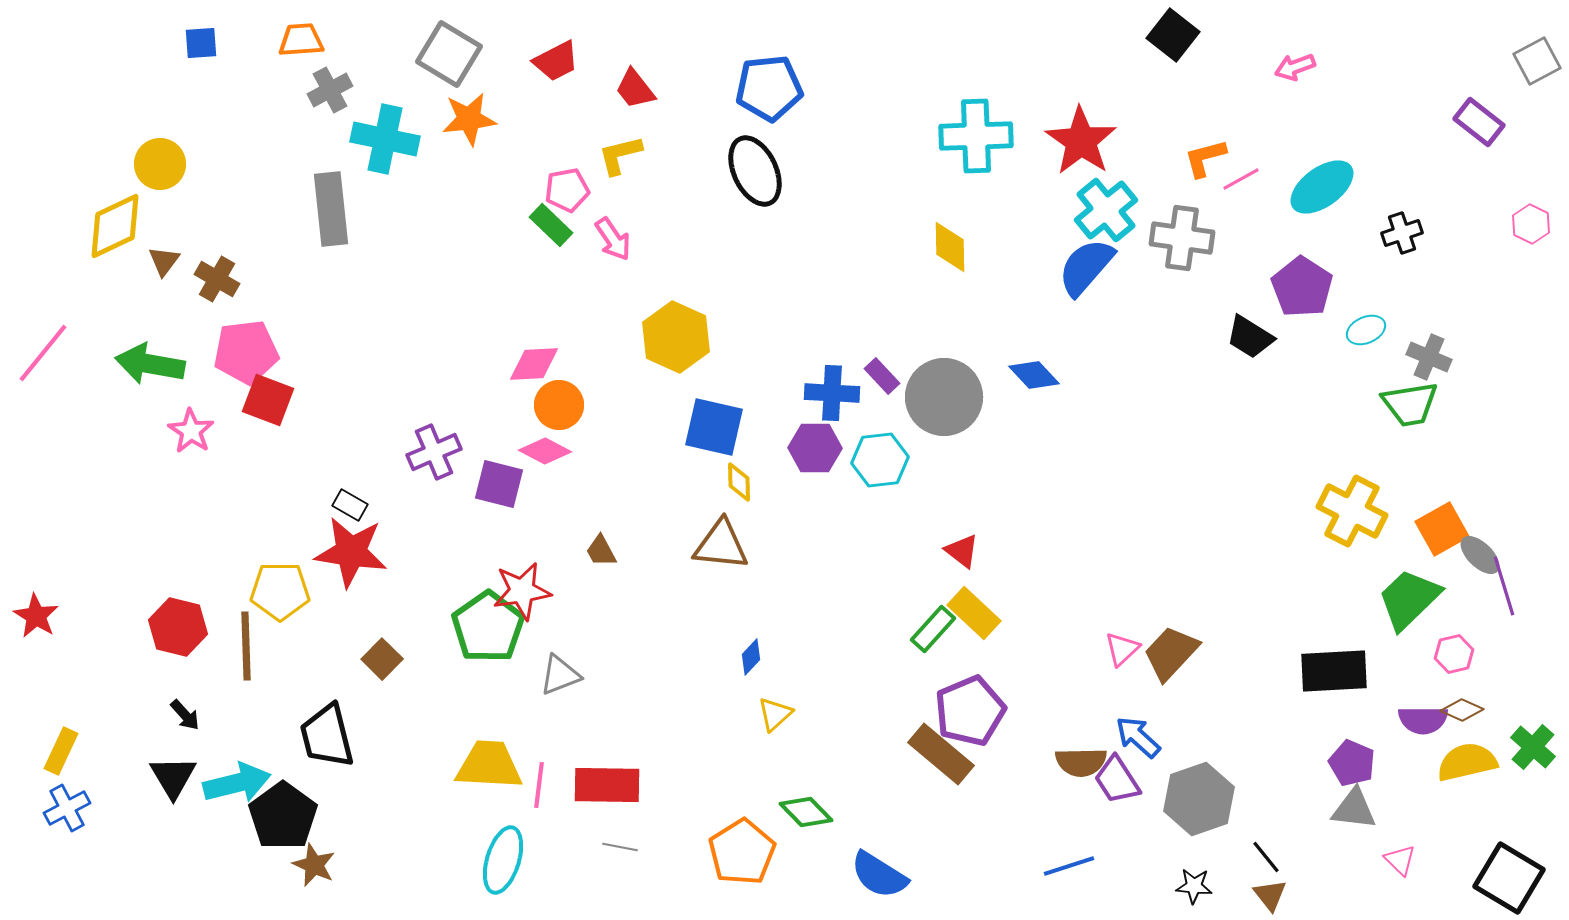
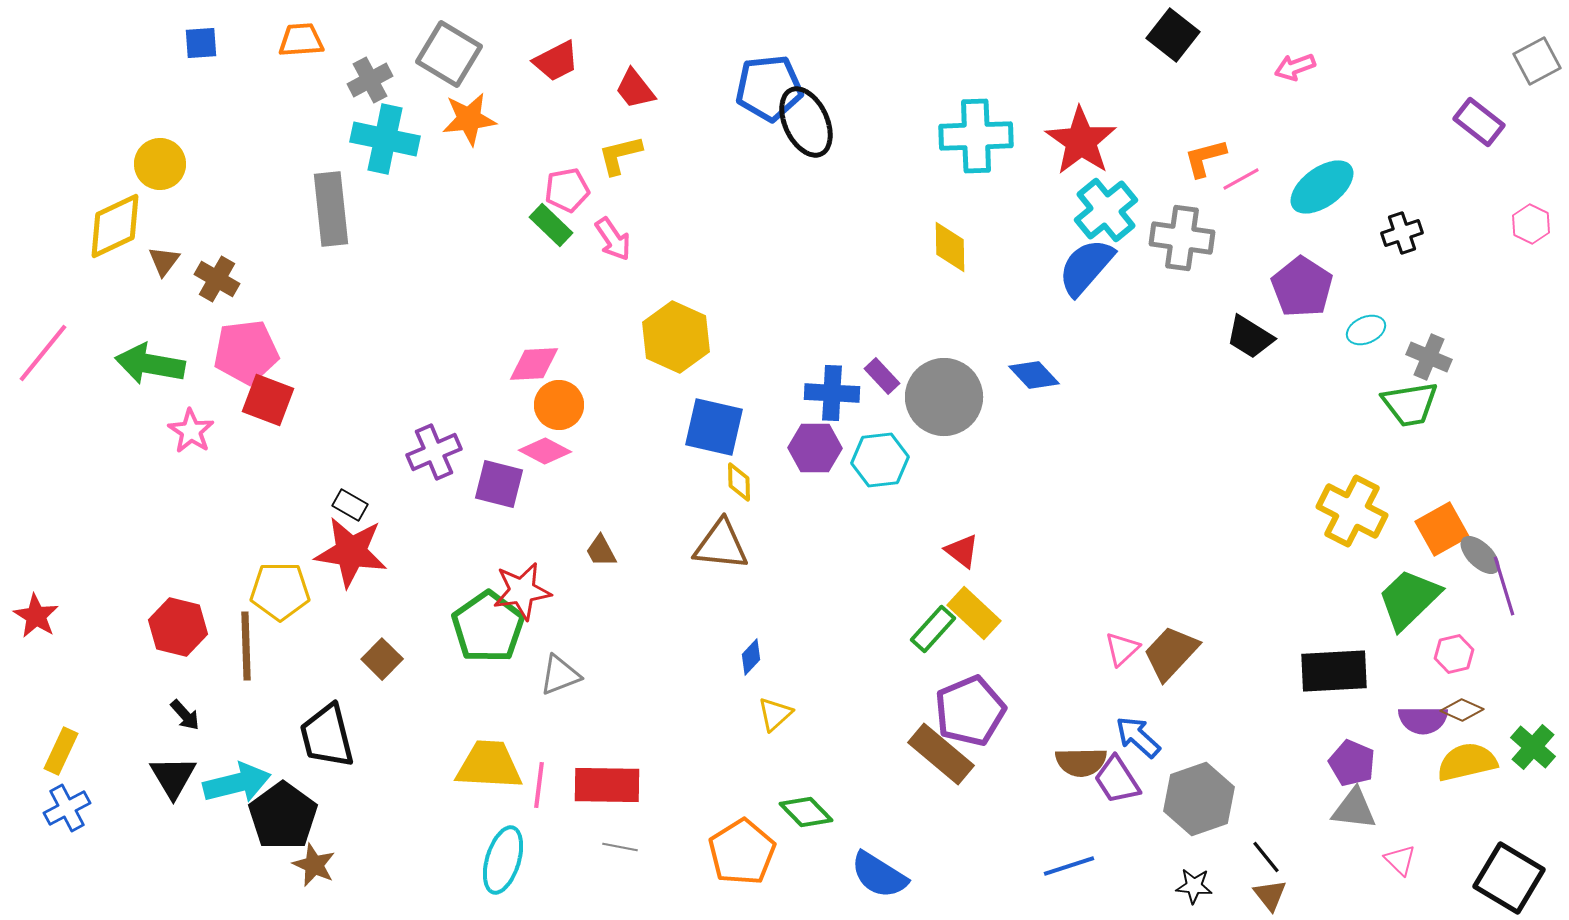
gray cross at (330, 90): moved 40 px right, 10 px up
black ellipse at (755, 171): moved 51 px right, 49 px up
